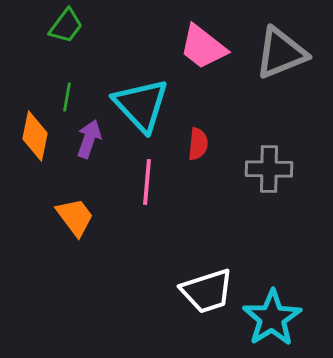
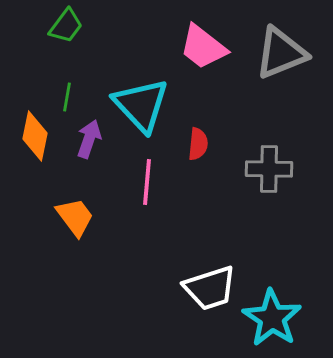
white trapezoid: moved 3 px right, 3 px up
cyan star: rotated 6 degrees counterclockwise
